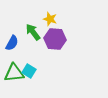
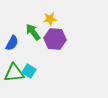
yellow star: rotated 24 degrees counterclockwise
